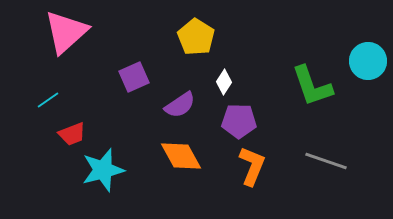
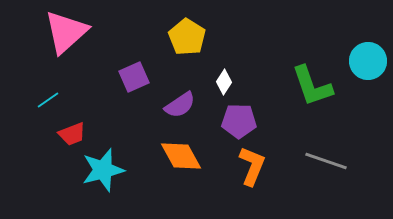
yellow pentagon: moved 9 px left
